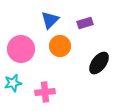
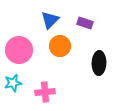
purple rectangle: rotated 35 degrees clockwise
pink circle: moved 2 px left, 1 px down
black ellipse: rotated 35 degrees counterclockwise
